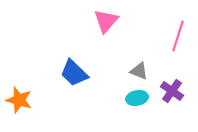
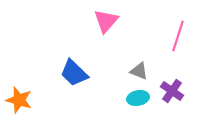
cyan ellipse: moved 1 px right
